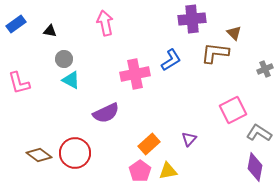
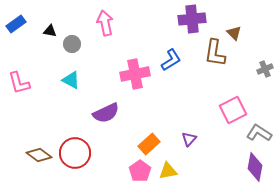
brown L-shape: rotated 88 degrees counterclockwise
gray circle: moved 8 px right, 15 px up
